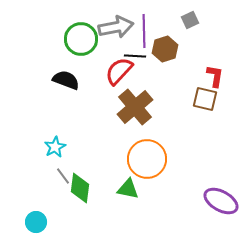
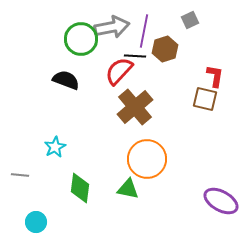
gray arrow: moved 4 px left
purple line: rotated 12 degrees clockwise
gray line: moved 43 px left, 1 px up; rotated 48 degrees counterclockwise
